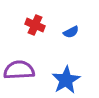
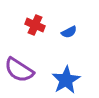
blue semicircle: moved 2 px left
purple semicircle: rotated 144 degrees counterclockwise
